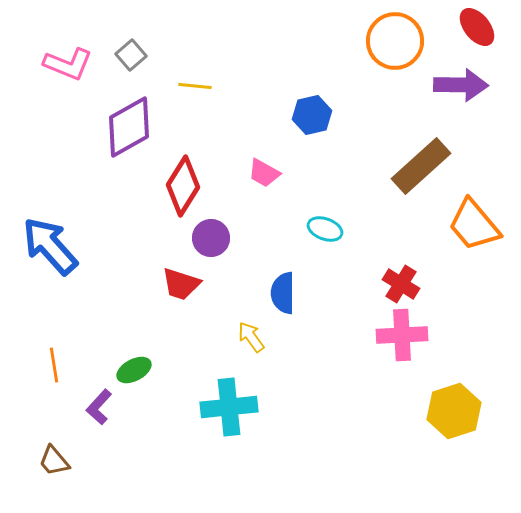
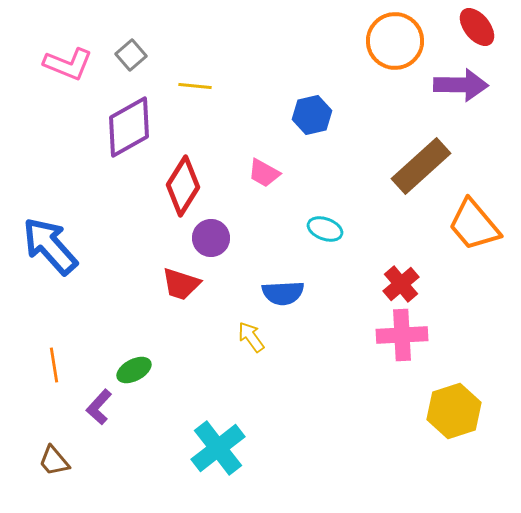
red cross: rotated 18 degrees clockwise
blue semicircle: rotated 93 degrees counterclockwise
cyan cross: moved 11 px left, 41 px down; rotated 32 degrees counterclockwise
